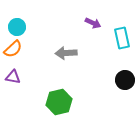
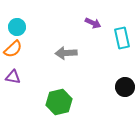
black circle: moved 7 px down
